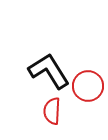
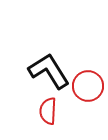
red semicircle: moved 4 px left
